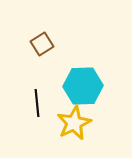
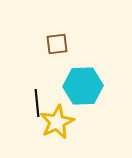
brown square: moved 15 px right; rotated 25 degrees clockwise
yellow star: moved 17 px left, 1 px up
